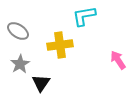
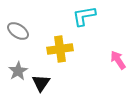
yellow cross: moved 4 px down
gray star: moved 2 px left, 7 px down
